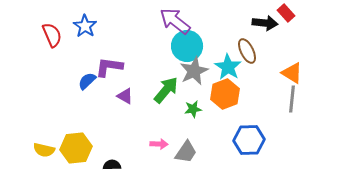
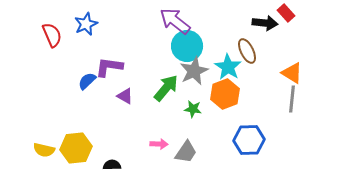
blue star: moved 1 px right, 2 px up; rotated 15 degrees clockwise
green arrow: moved 2 px up
green star: rotated 18 degrees clockwise
